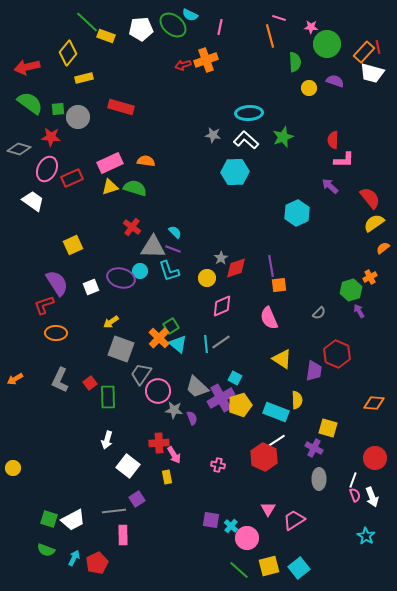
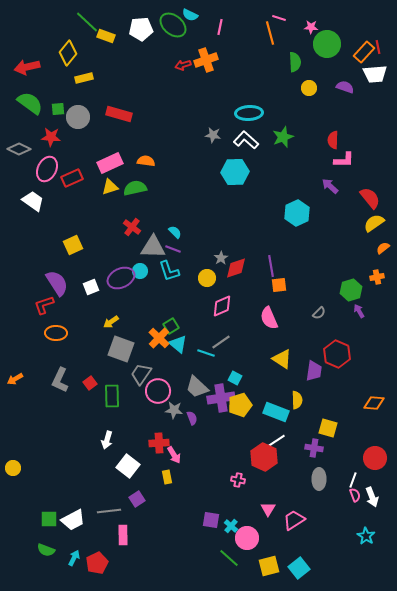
orange line at (270, 36): moved 3 px up
white trapezoid at (372, 73): moved 3 px right, 1 px down; rotated 20 degrees counterclockwise
purple semicircle at (335, 81): moved 10 px right, 6 px down
red rectangle at (121, 107): moved 2 px left, 7 px down
gray diamond at (19, 149): rotated 10 degrees clockwise
green semicircle at (135, 188): rotated 30 degrees counterclockwise
orange cross at (370, 277): moved 7 px right; rotated 16 degrees clockwise
purple ellipse at (121, 278): rotated 40 degrees counterclockwise
cyan line at (206, 344): moved 9 px down; rotated 66 degrees counterclockwise
green rectangle at (108, 397): moved 4 px right, 1 px up
purple cross at (221, 398): rotated 20 degrees clockwise
purple cross at (314, 448): rotated 18 degrees counterclockwise
pink cross at (218, 465): moved 20 px right, 15 px down
gray line at (114, 511): moved 5 px left
green square at (49, 519): rotated 18 degrees counterclockwise
green line at (239, 570): moved 10 px left, 12 px up
